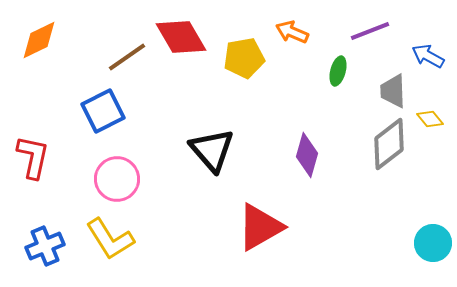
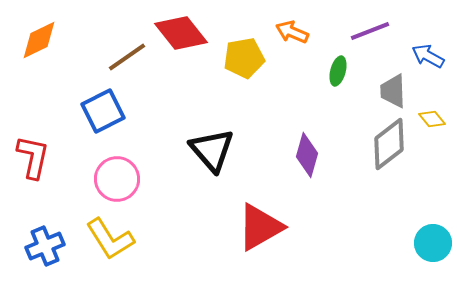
red diamond: moved 4 px up; rotated 8 degrees counterclockwise
yellow diamond: moved 2 px right
